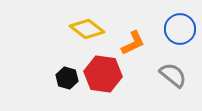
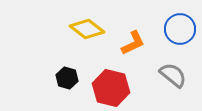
red hexagon: moved 8 px right, 14 px down; rotated 6 degrees clockwise
